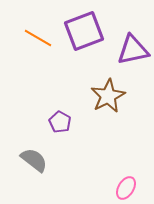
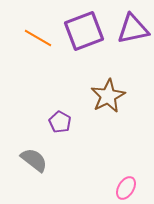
purple triangle: moved 21 px up
